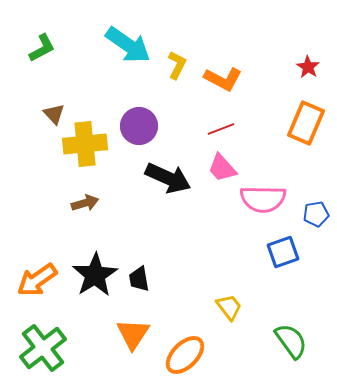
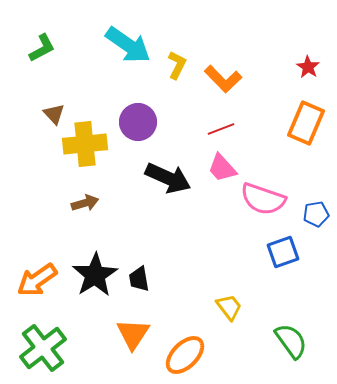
orange L-shape: rotated 18 degrees clockwise
purple circle: moved 1 px left, 4 px up
pink semicircle: rotated 18 degrees clockwise
